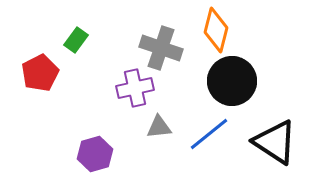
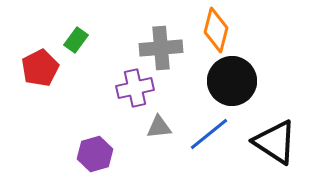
gray cross: rotated 24 degrees counterclockwise
red pentagon: moved 5 px up
